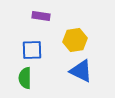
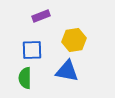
purple rectangle: rotated 30 degrees counterclockwise
yellow hexagon: moved 1 px left
blue triangle: moved 14 px left; rotated 15 degrees counterclockwise
